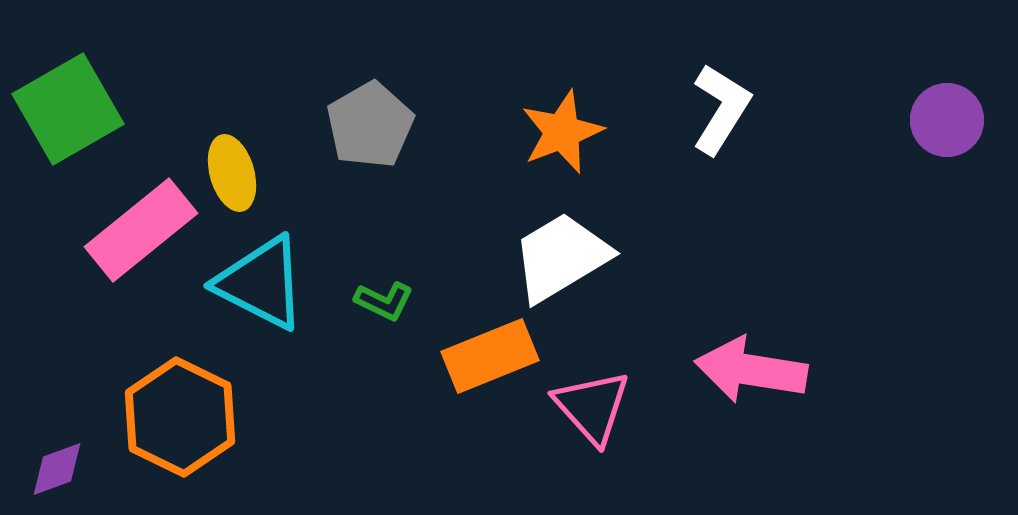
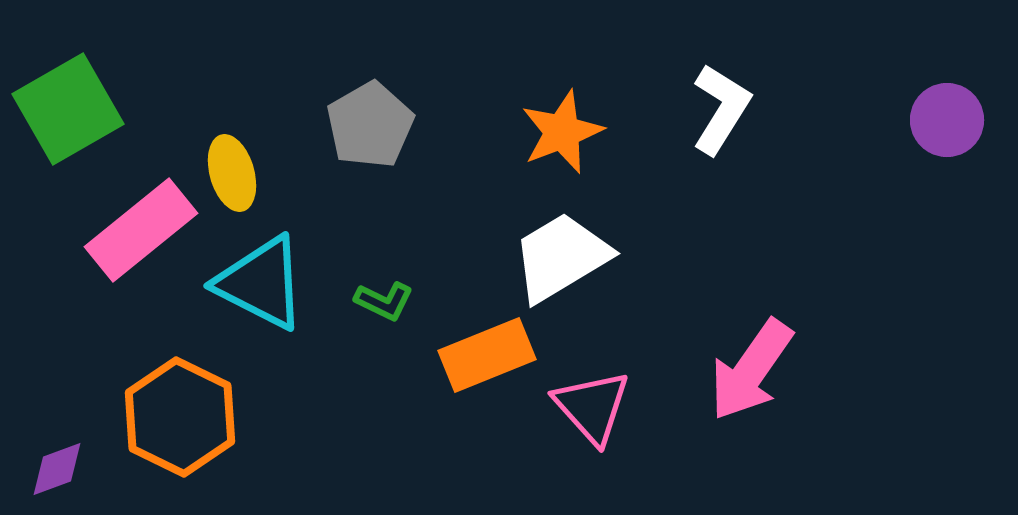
orange rectangle: moved 3 px left, 1 px up
pink arrow: rotated 64 degrees counterclockwise
